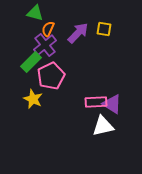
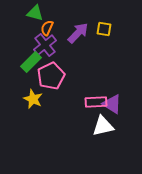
orange semicircle: moved 1 px left, 1 px up
